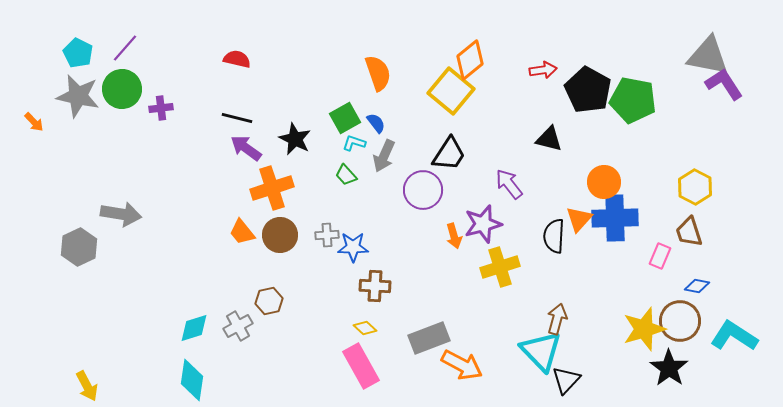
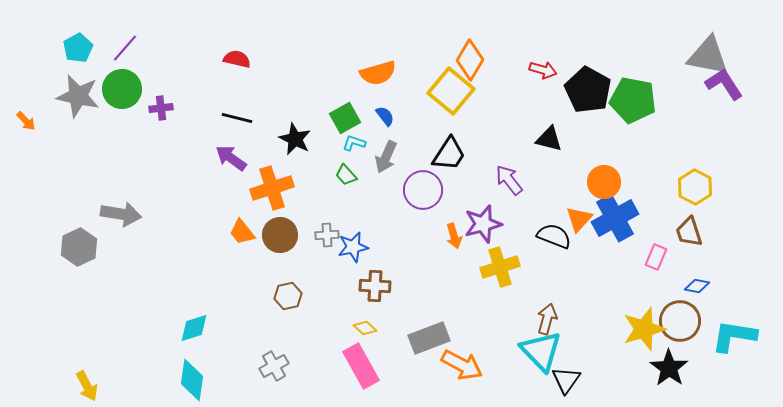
cyan pentagon at (78, 53): moved 5 px up; rotated 16 degrees clockwise
orange diamond at (470, 60): rotated 21 degrees counterclockwise
red arrow at (543, 70): rotated 24 degrees clockwise
orange semicircle at (378, 73): rotated 93 degrees clockwise
orange arrow at (34, 122): moved 8 px left, 1 px up
blue semicircle at (376, 123): moved 9 px right, 7 px up
purple arrow at (246, 148): moved 15 px left, 10 px down
gray arrow at (384, 156): moved 2 px right, 1 px down
purple arrow at (509, 184): moved 4 px up
blue cross at (615, 218): rotated 27 degrees counterclockwise
black semicircle at (554, 236): rotated 108 degrees clockwise
blue star at (353, 247): rotated 12 degrees counterclockwise
pink rectangle at (660, 256): moved 4 px left, 1 px down
brown hexagon at (269, 301): moved 19 px right, 5 px up
brown arrow at (557, 319): moved 10 px left
gray cross at (238, 326): moved 36 px right, 40 px down
cyan L-shape at (734, 336): rotated 24 degrees counterclockwise
black triangle at (566, 380): rotated 8 degrees counterclockwise
